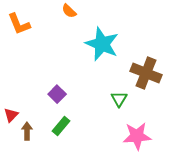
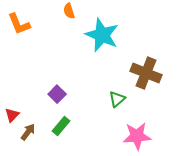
orange semicircle: rotated 28 degrees clockwise
cyan star: moved 9 px up
green triangle: moved 2 px left; rotated 18 degrees clockwise
red triangle: moved 1 px right
brown arrow: moved 1 px right, 1 px down; rotated 36 degrees clockwise
